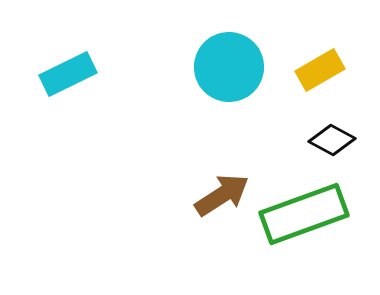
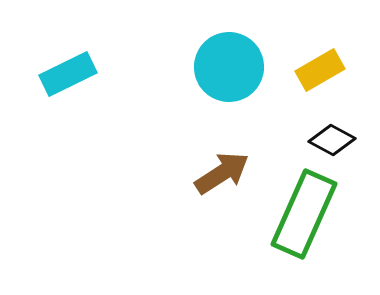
brown arrow: moved 22 px up
green rectangle: rotated 46 degrees counterclockwise
